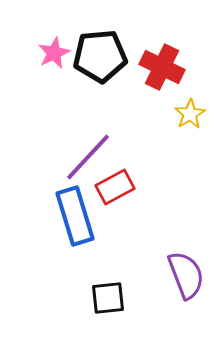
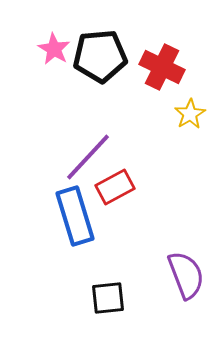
pink star: moved 4 px up; rotated 16 degrees counterclockwise
